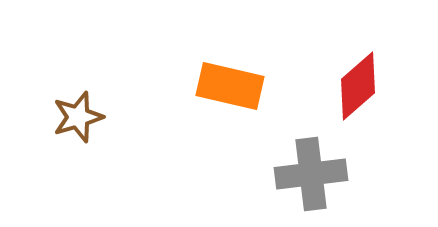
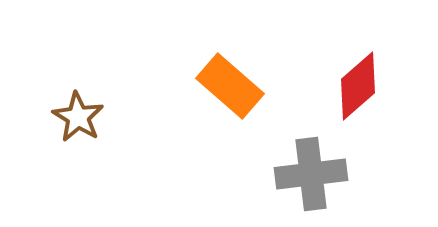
orange rectangle: rotated 28 degrees clockwise
brown star: rotated 24 degrees counterclockwise
